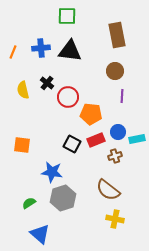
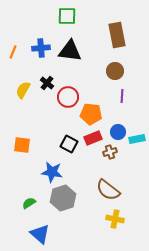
yellow semicircle: rotated 42 degrees clockwise
red rectangle: moved 3 px left, 2 px up
black square: moved 3 px left
brown cross: moved 5 px left, 4 px up
